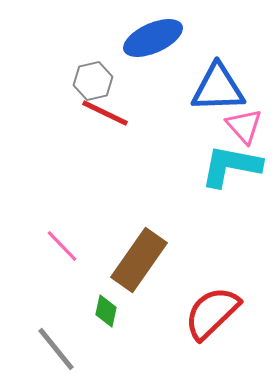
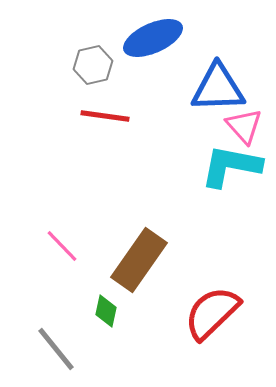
gray hexagon: moved 16 px up
red line: moved 3 px down; rotated 18 degrees counterclockwise
